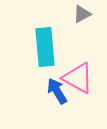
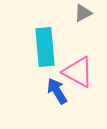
gray triangle: moved 1 px right, 1 px up
pink triangle: moved 6 px up
